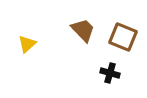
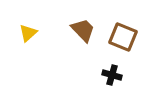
yellow triangle: moved 1 px right, 11 px up
black cross: moved 2 px right, 2 px down
